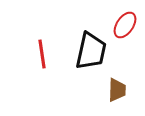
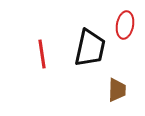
red ellipse: rotated 24 degrees counterclockwise
black trapezoid: moved 1 px left, 3 px up
